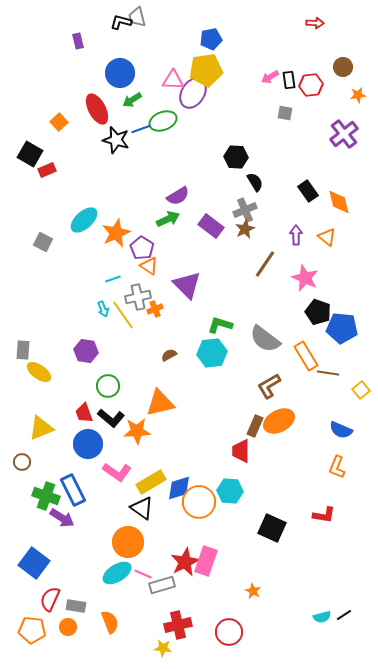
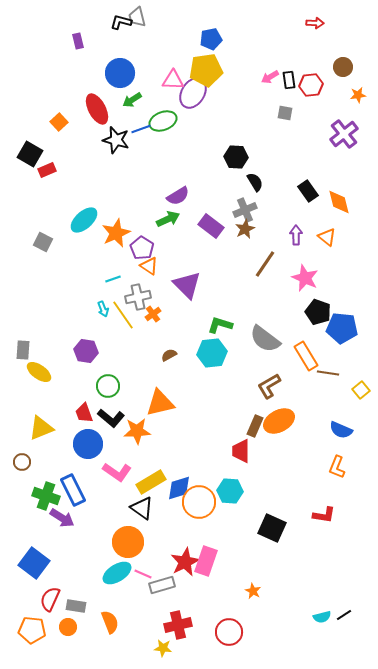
orange cross at (155, 309): moved 2 px left, 5 px down; rotated 14 degrees counterclockwise
